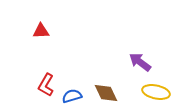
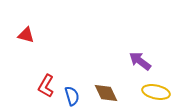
red triangle: moved 15 px left, 4 px down; rotated 18 degrees clockwise
purple arrow: moved 1 px up
red L-shape: moved 1 px down
blue semicircle: rotated 90 degrees clockwise
